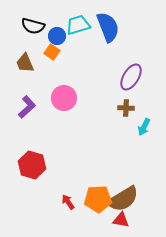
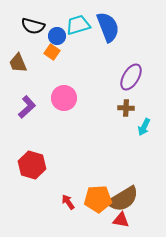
brown trapezoid: moved 7 px left
